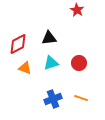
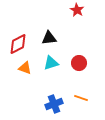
blue cross: moved 1 px right, 5 px down
